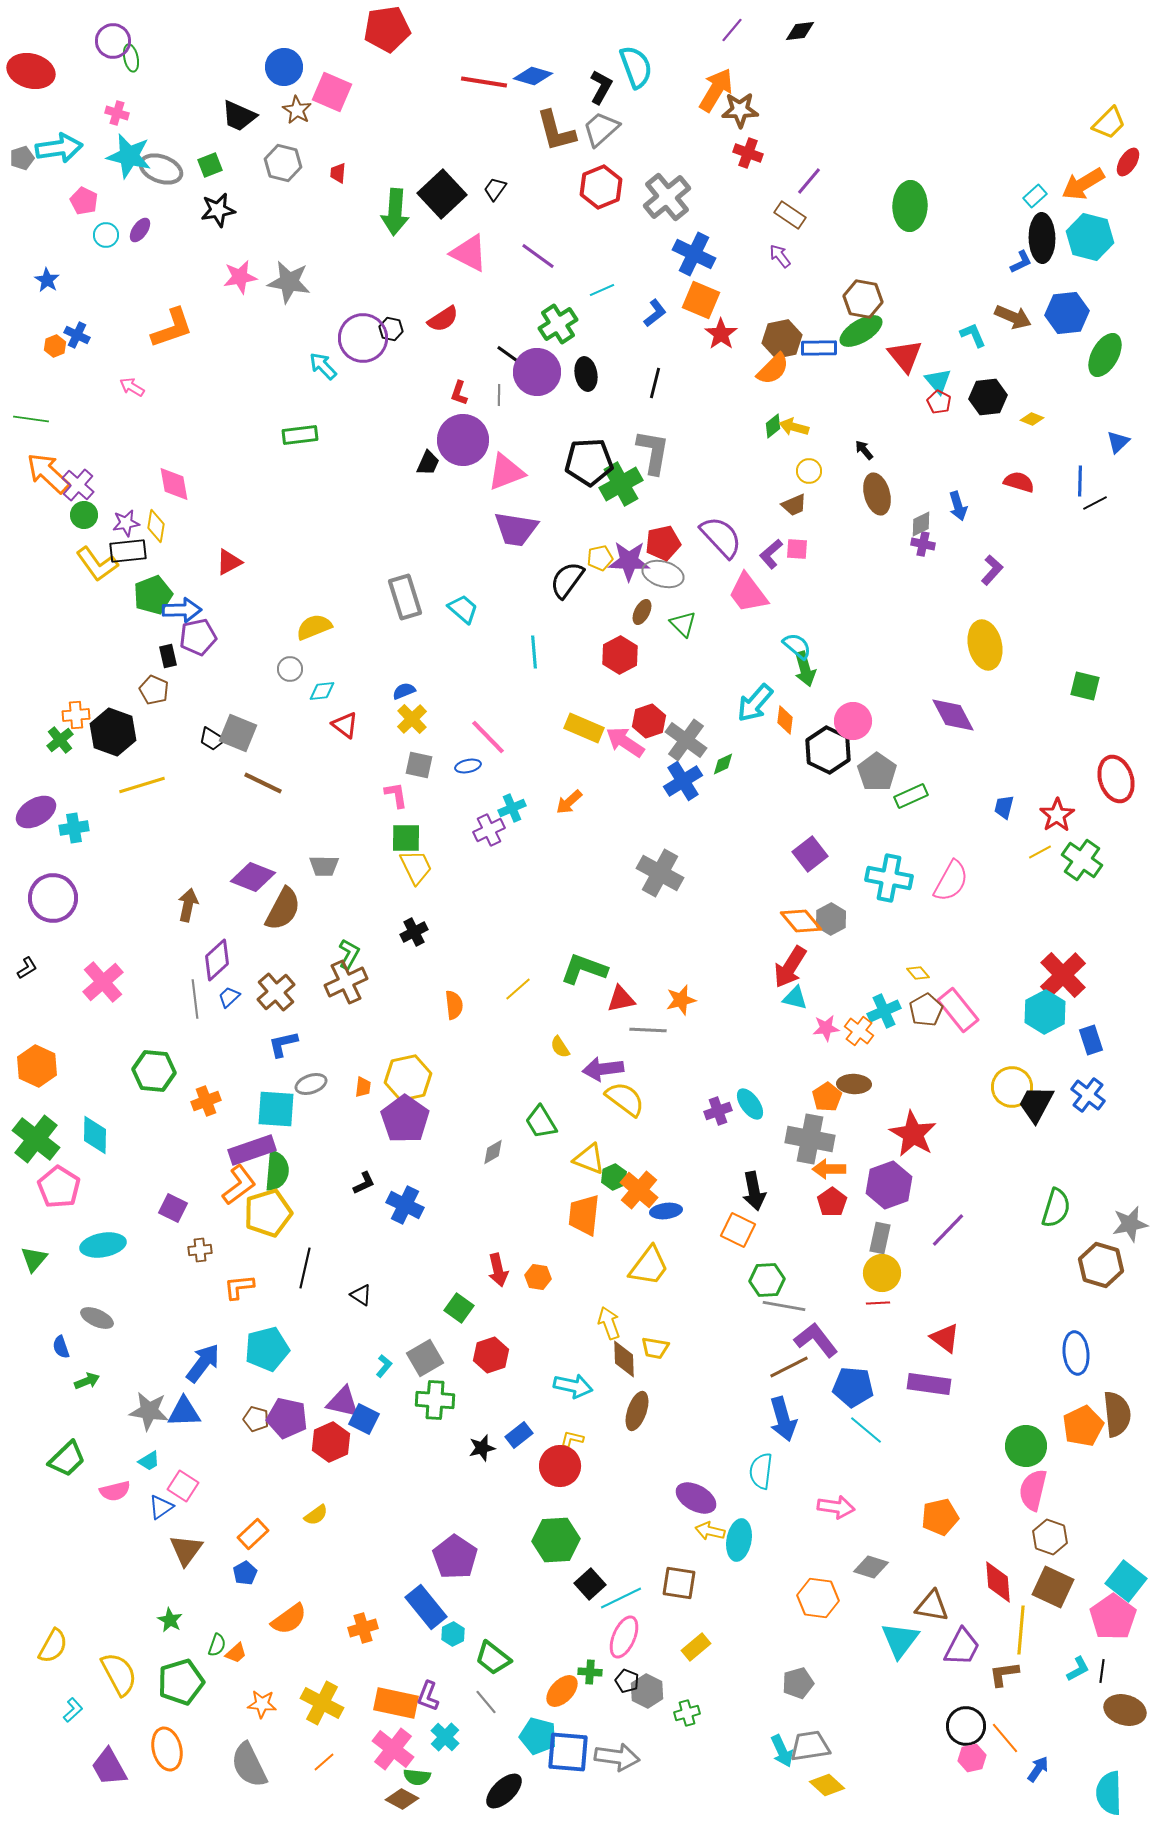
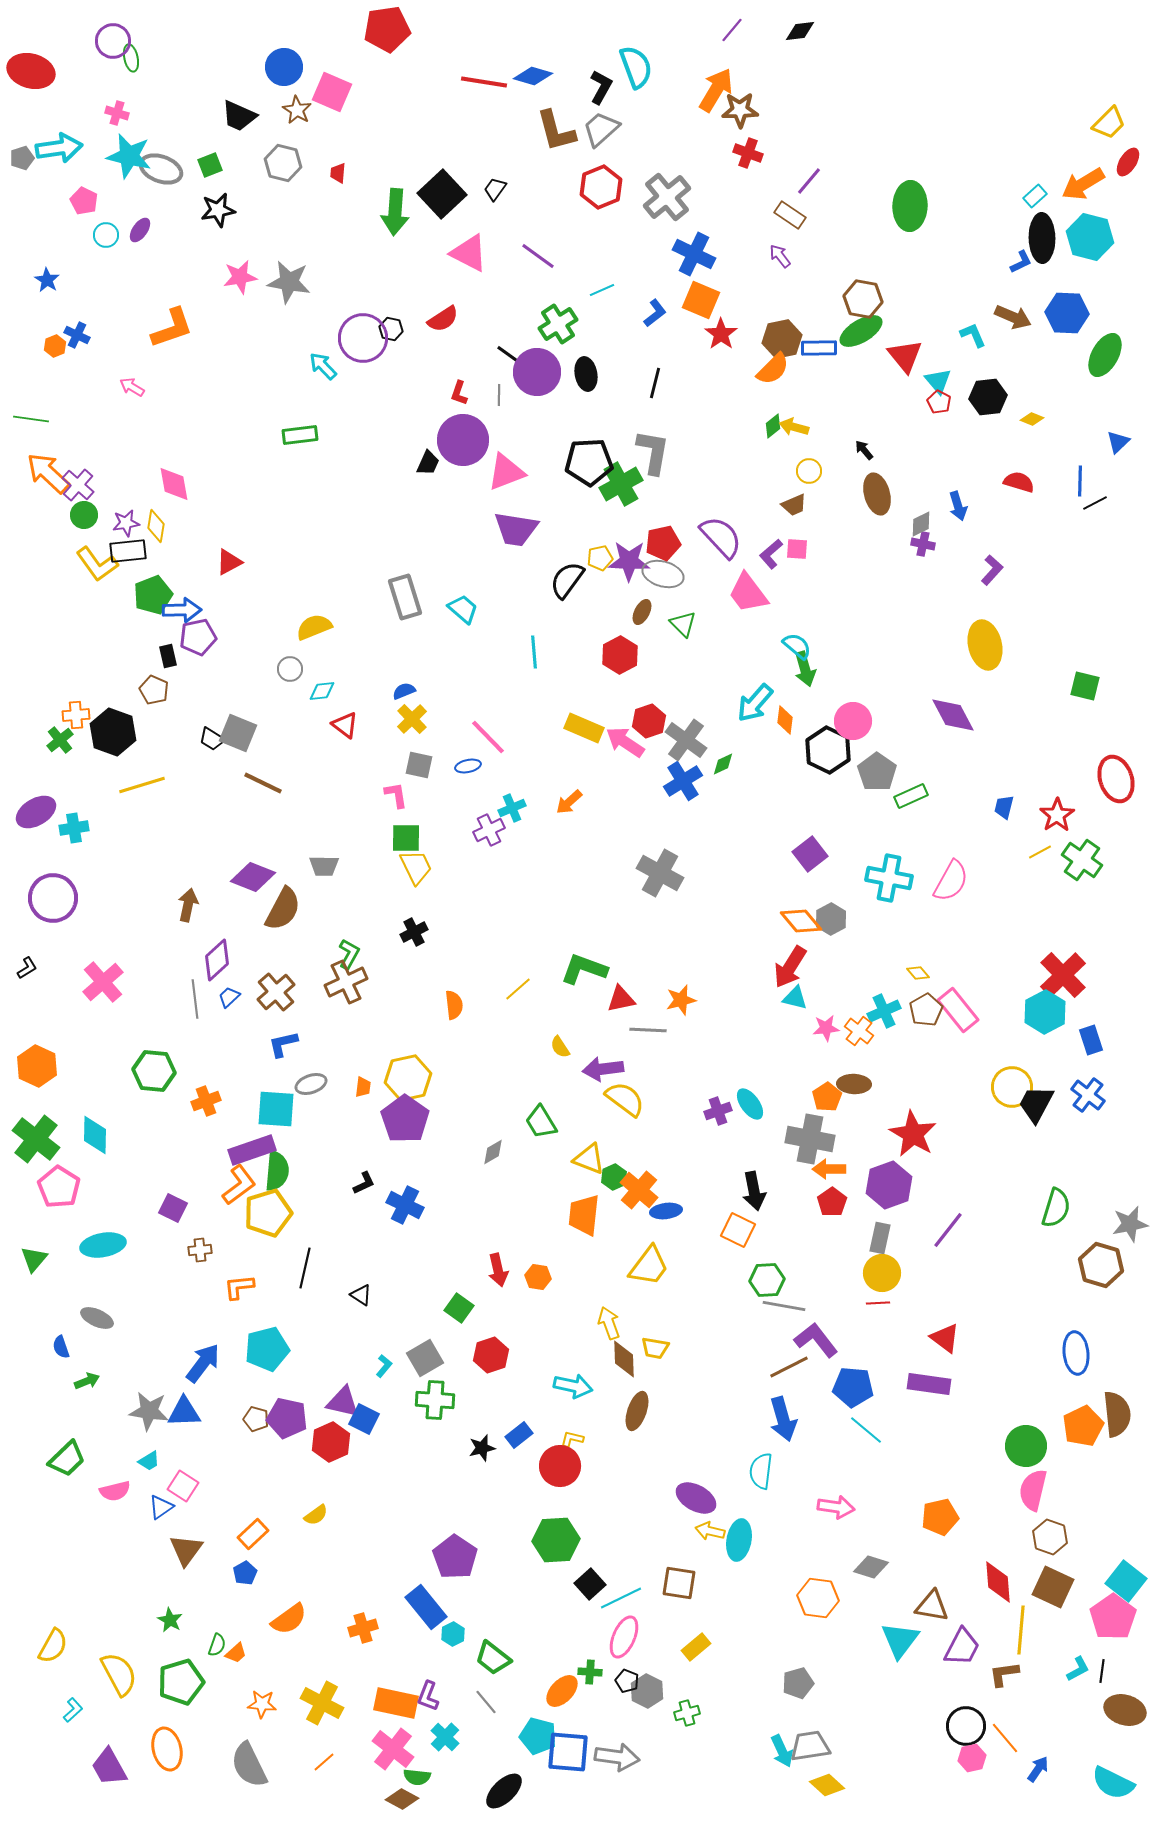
blue hexagon at (1067, 313): rotated 9 degrees clockwise
purple line at (948, 1230): rotated 6 degrees counterclockwise
cyan semicircle at (1109, 1793): moved 4 px right, 10 px up; rotated 63 degrees counterclockwise
